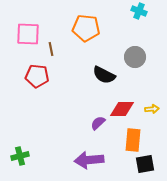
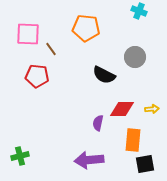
brown line: rotated 24 degrees counterclockwise
purple semicircle: rotated 35 degrees counterclockwise
